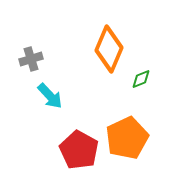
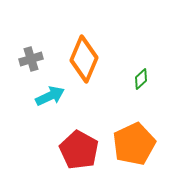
orange diamond: moved 25 px left, 10 px down
green diamond: rotated 20 degrees counterclockwise
cyan arrow: rotated 72 degrees counterclockwise
orange pentagon: moved 7 px right, 6 px down
